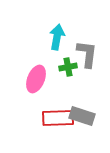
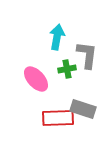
gray L-shape: moved 1 px down
green cross: moved 1 px left, 2 px down
pink ellipse: rotated 64 degrees counterclockwise
gray rectangle: moved 1 px right, 7 px up
